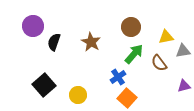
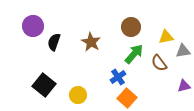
black square: rotated 10 degrees counterclockwise
